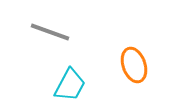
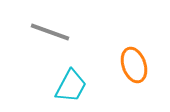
cyan trapezoid: moved 1 px right, 1 px down
